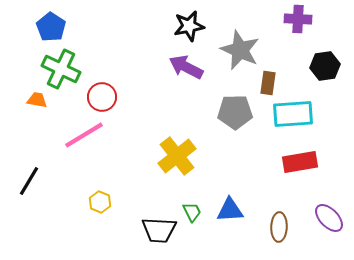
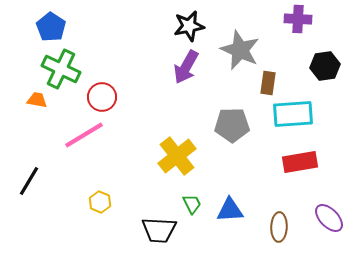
purple arrow: rotated 88 degrees counterclockwise
gray pentagon: moved 3 px left, 13 px down
green trapezoid: moved 8 px up
